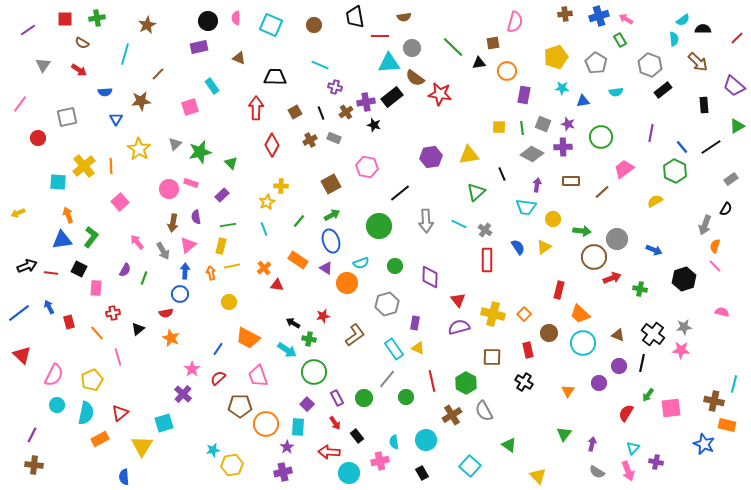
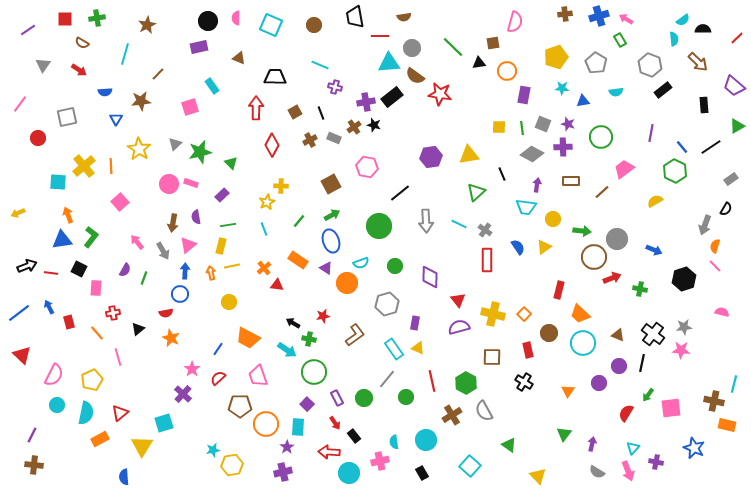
brown semicircle at (415, 78): moved 2 px up
brown cross at (346, 112): moved 8 px right, 15 px down
pink circle at (169, 189): moved 5 px up
black rectangle at (357, 436): moved 3 px left
blue star at (704, 444): moved 10 px left, 4 px down
